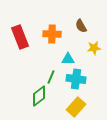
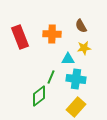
yellow star: moved 10 px left
